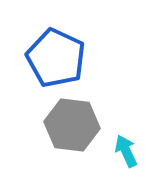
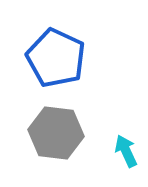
gray hexagon: moved 16 px left, 8 px down
